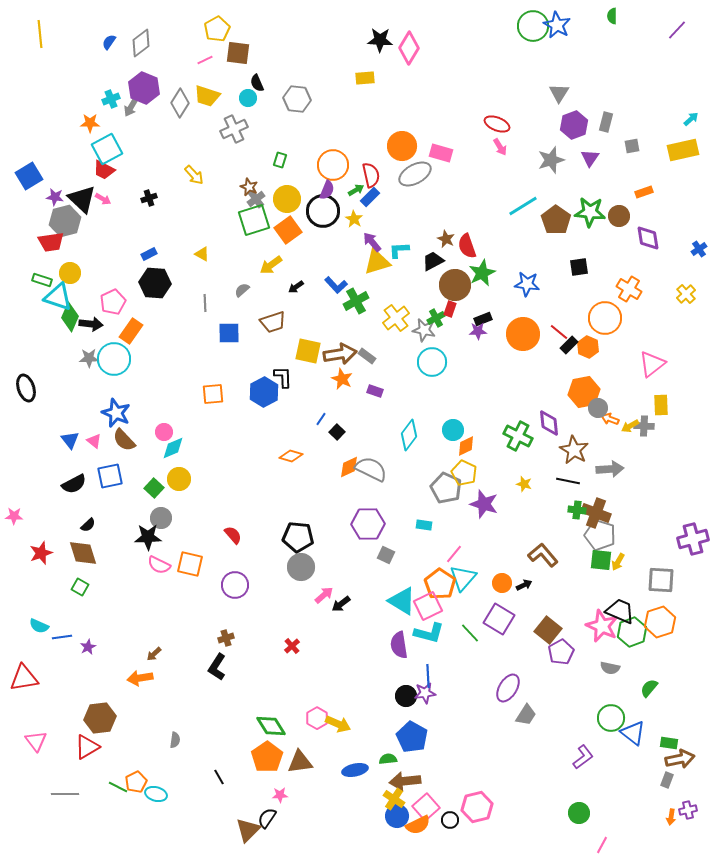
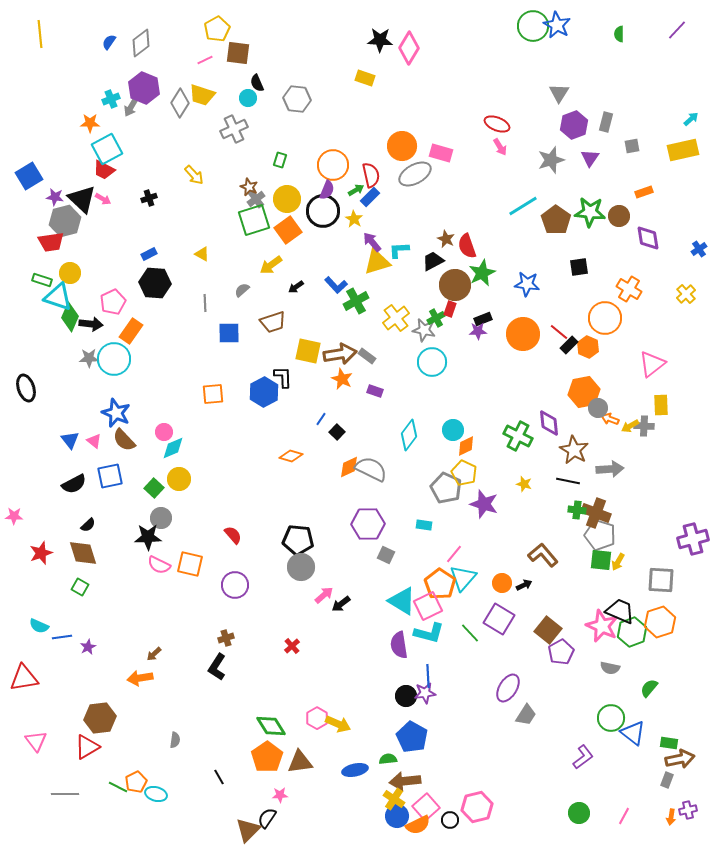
green semicircle at (612, 16): moved 7 px right, 18 px down
yellow rectangle at (365, 78): rotated 24 degrees clockwise
yellow trapezoid at (207, 96): moved 5 px left, 1 px up
black pentagon at (298, 537): moved 3 px down
pink line at (602, 845): moved 22 px right, 29 px up
